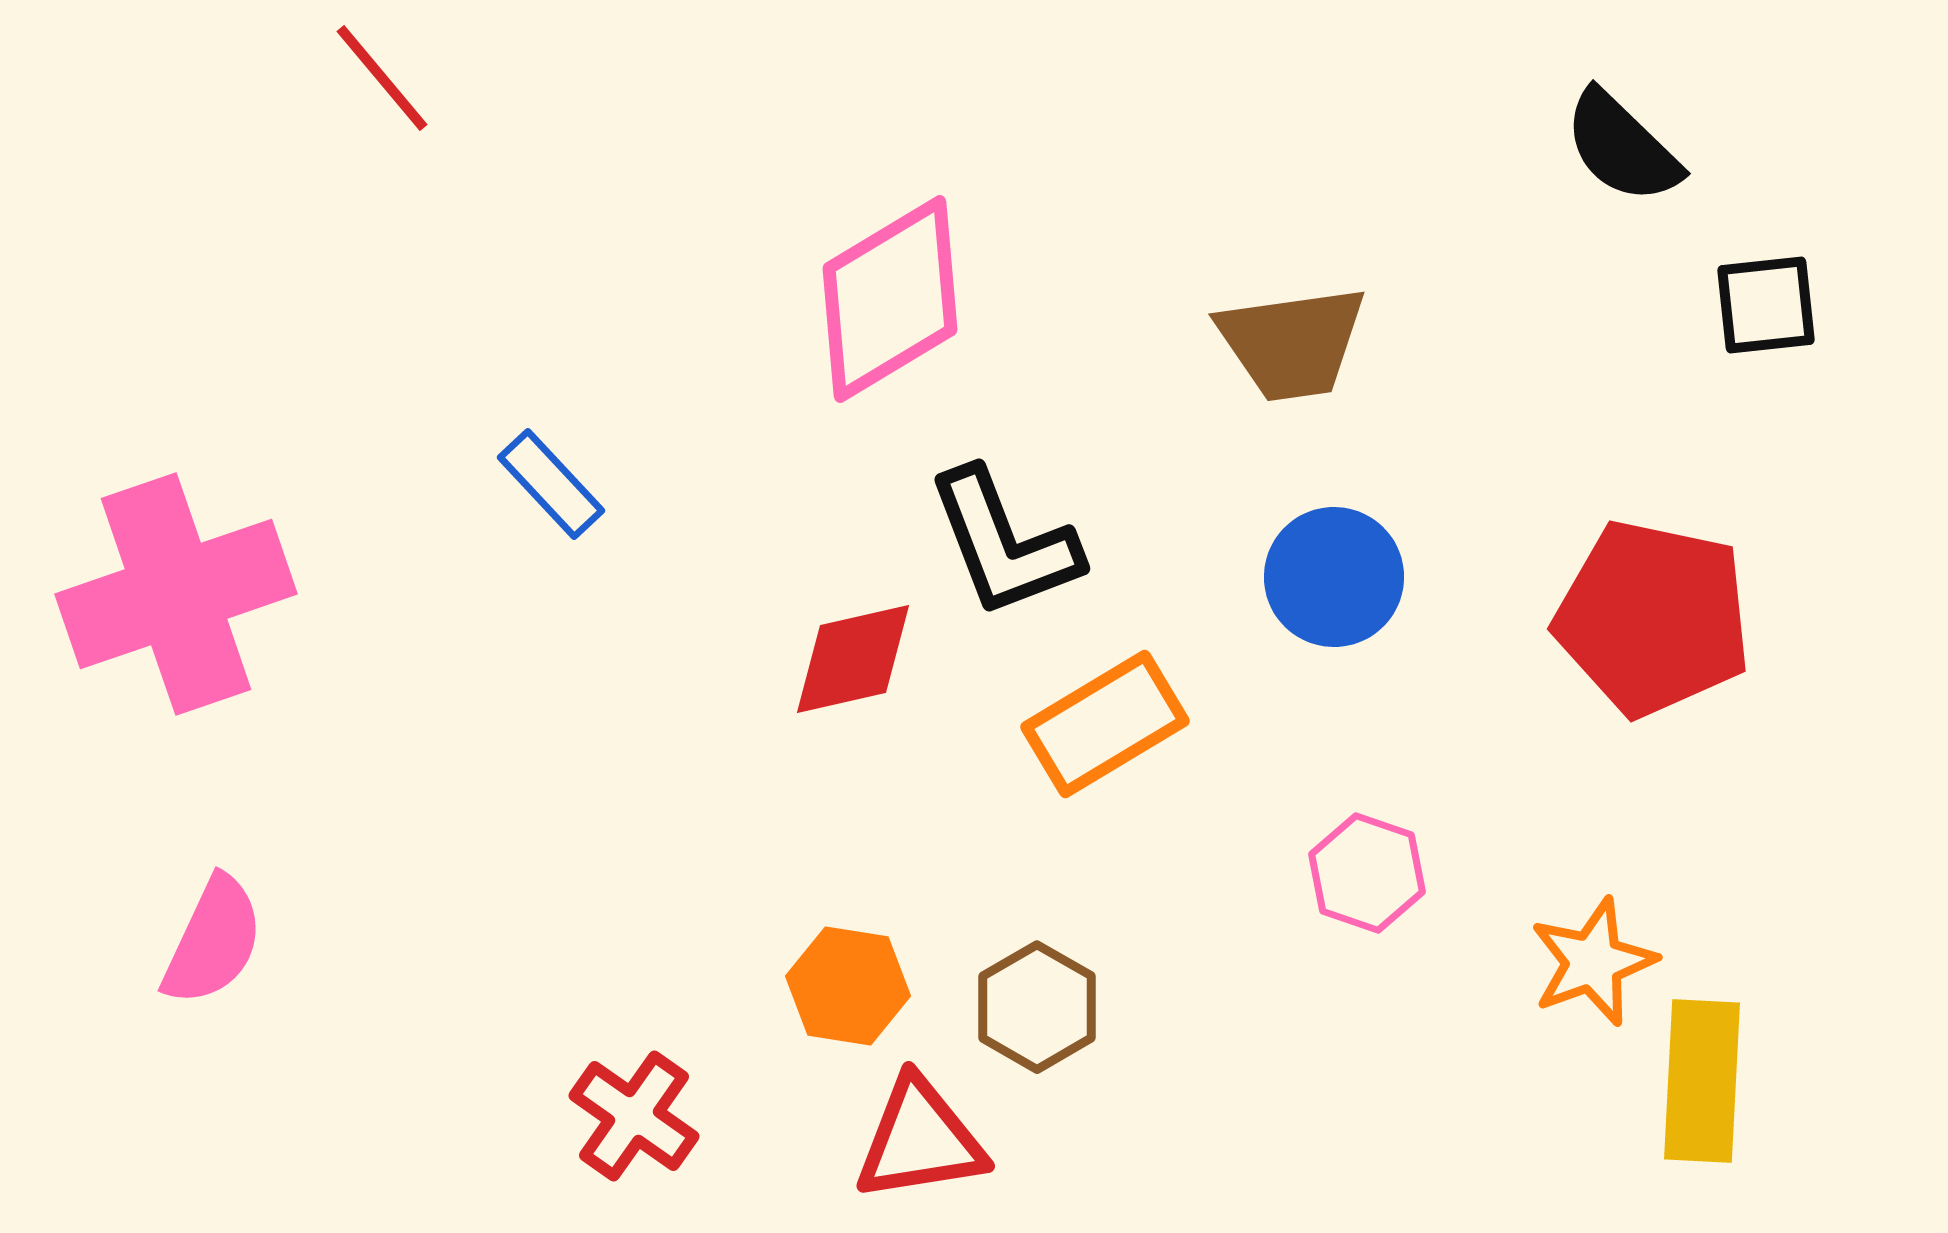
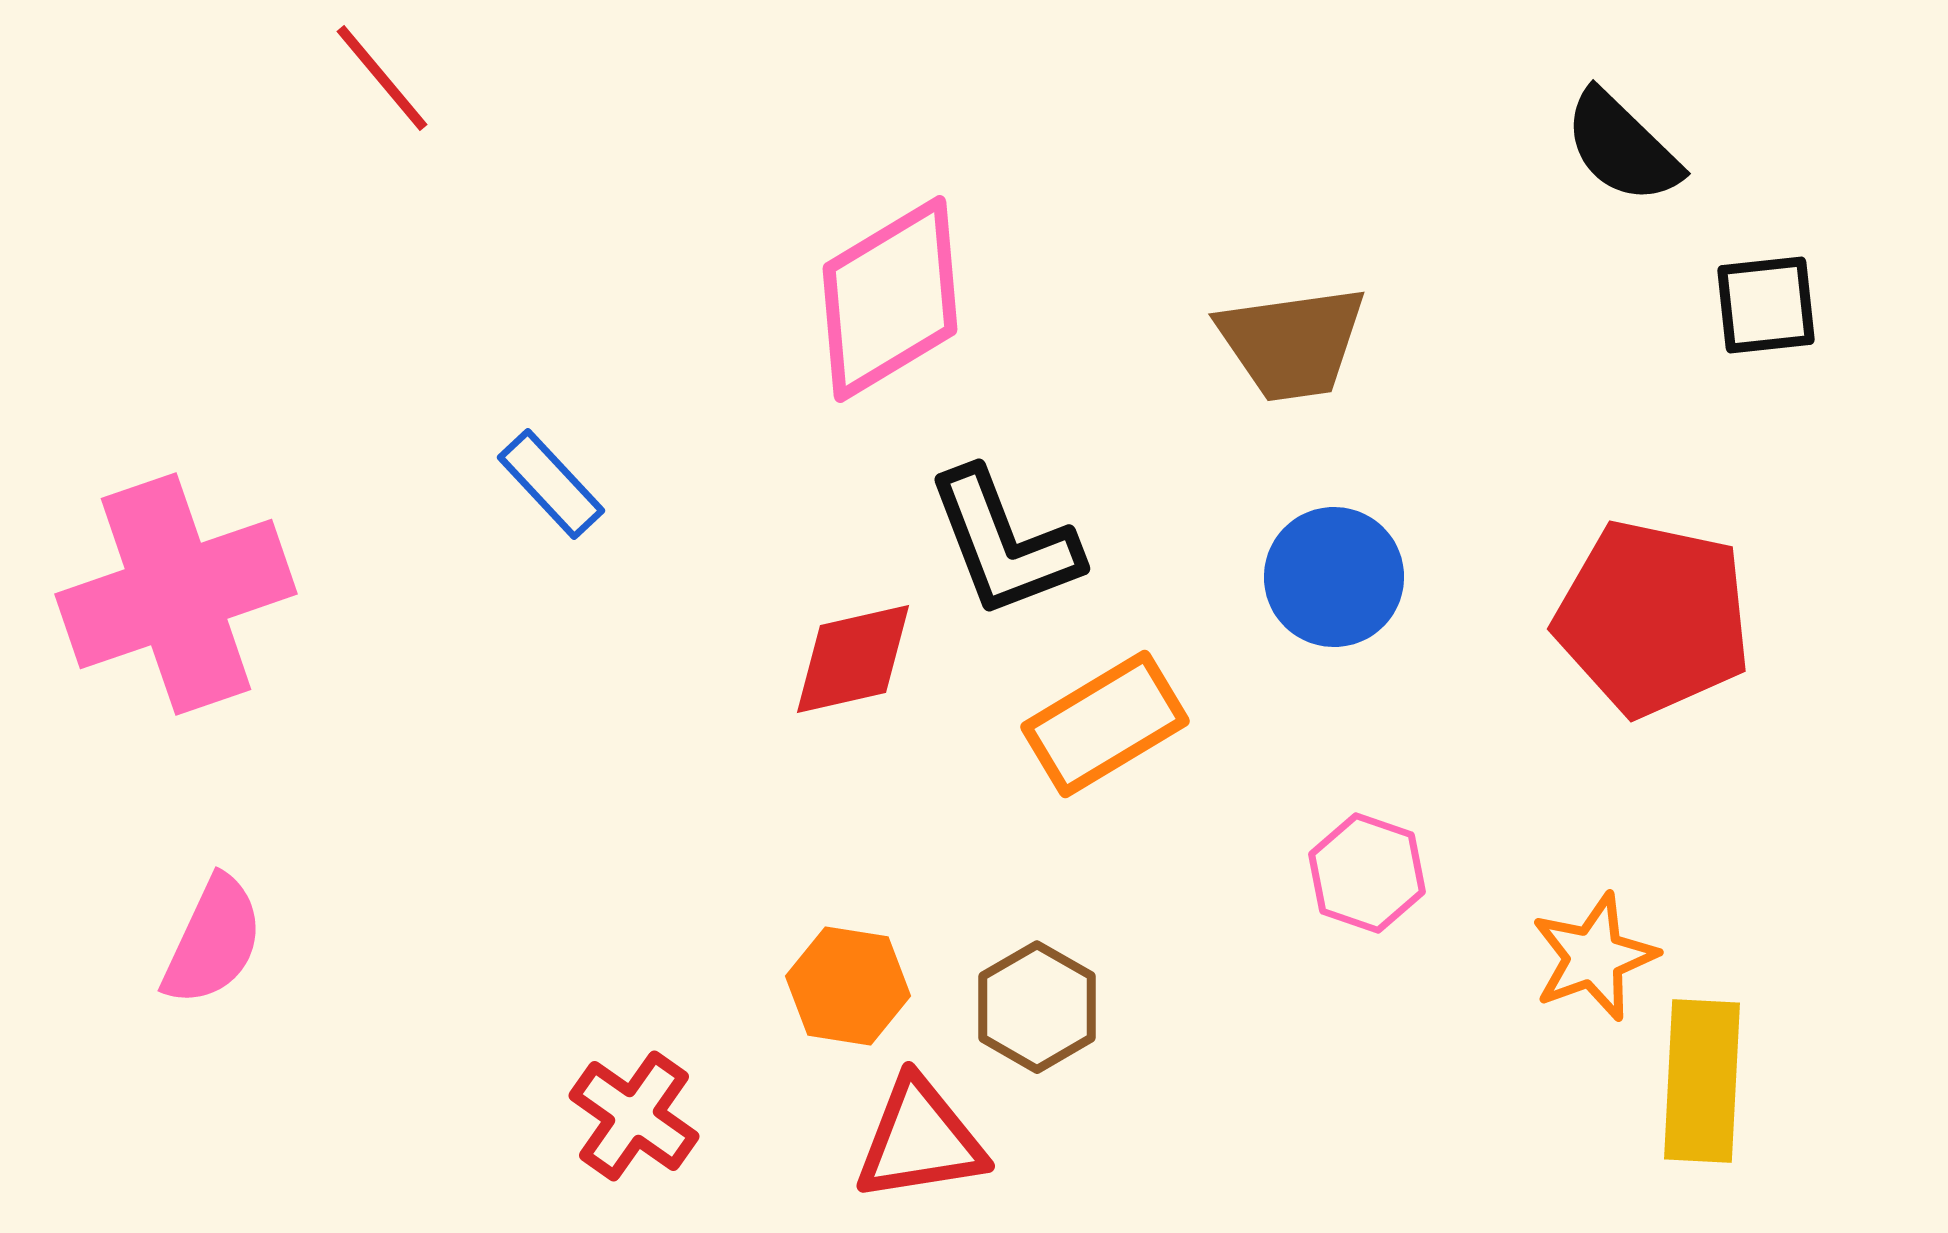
orange star: moved 1 px right, 5 px up
